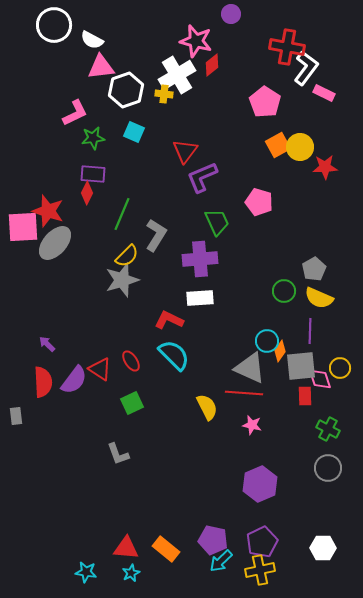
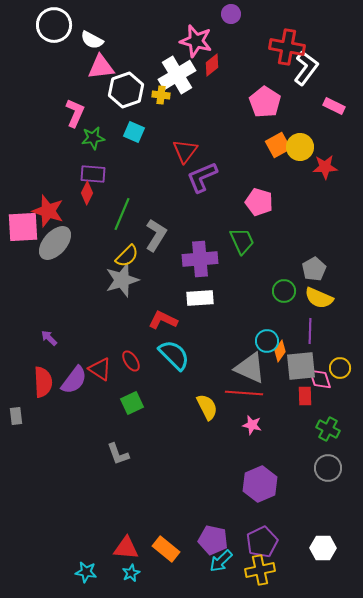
pink rectangle at (324, 93): moved 10 px right, 13 px down
yellow cross at (164, 94): moved 3 px left, 1 px down
pink L-shape at (75, 113): rotated 40 degrees counterclockwise
green trapezoid at (217, 222): moved 25 px right, 19 px down
red L-shape at (169, 320): moved 6 px left
purple arrow at (47, 344): moved 2 px right, 6 px up
